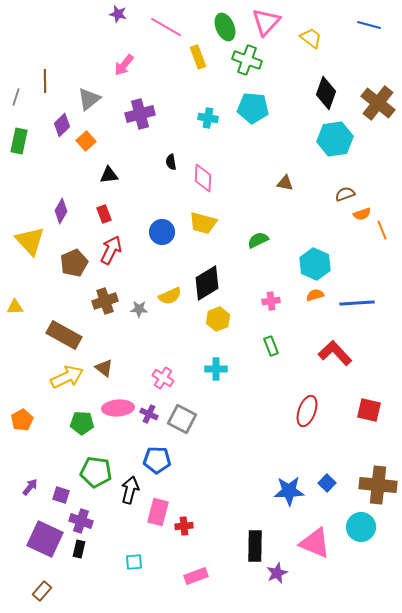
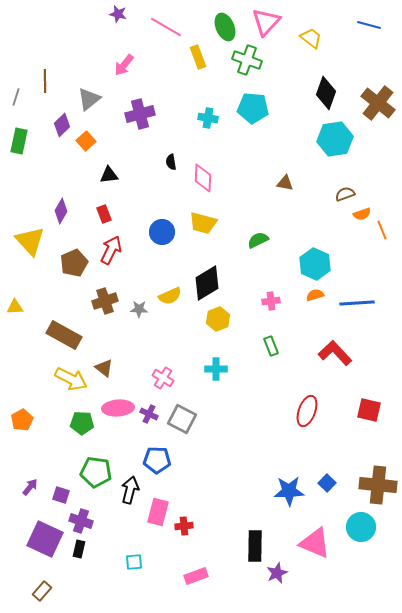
yellow arrow at (67, 377): moved 4 px right, 2 px down; rotated 52 degrees clockwise
